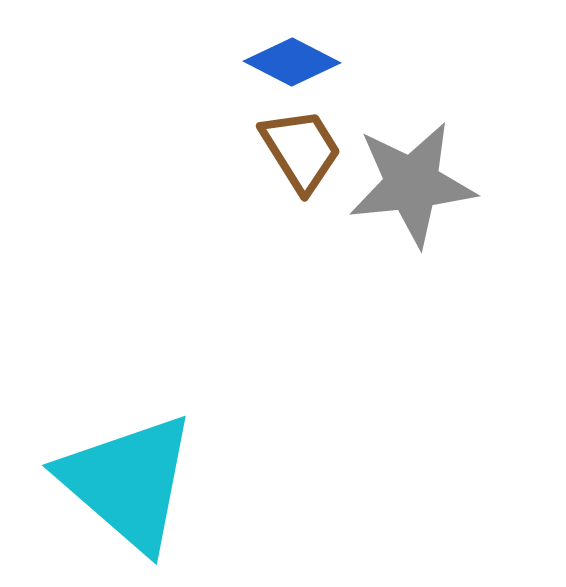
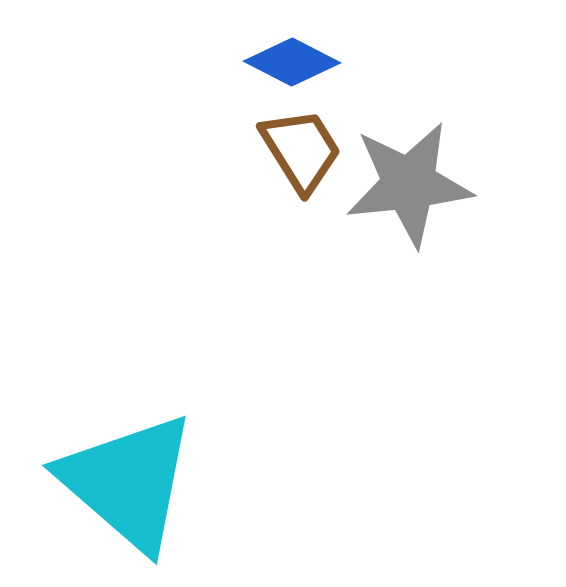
gray star: moved 3 px left
